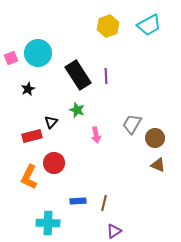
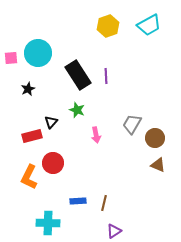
pink square: rotated 16 degrees clockwise
red circle: moved 1 px left
